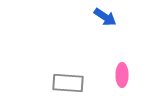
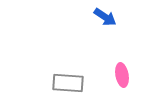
pink ellipse: rotated 10 degrees counterclockwise
